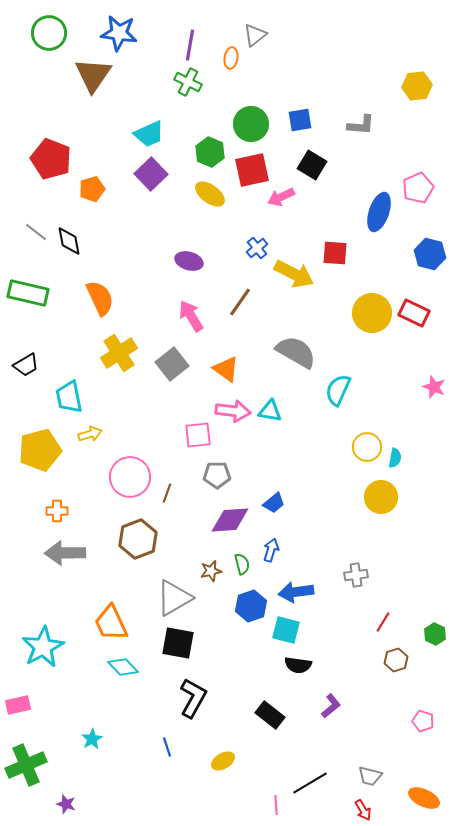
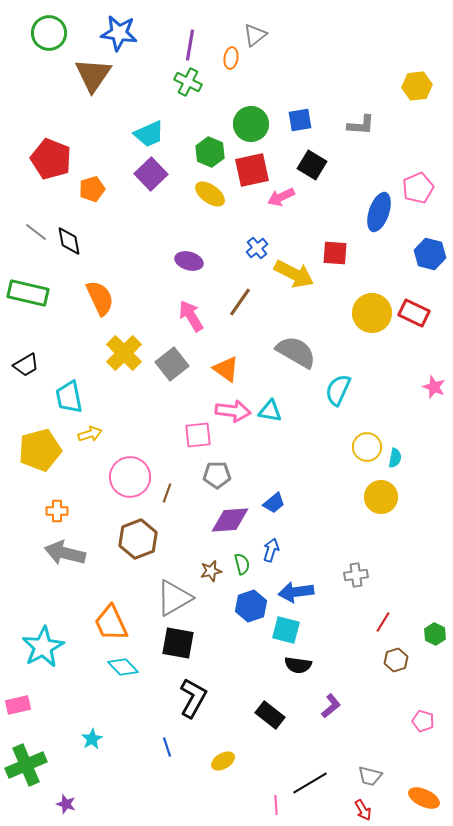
yellow cross at (119, 353): moved 5 px right; rotated 12 degrees counterclockwise
gray arrow at (65, 553): rotated 15 degrees clockwise
